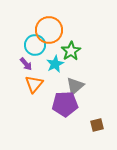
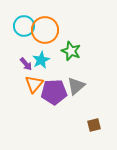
orange circle: moved 4 px left
cyan circle: moved 11 px left, 19 px up
green star: rotated 18 degrees counterclockwise
cyan star: moved 14 px left, 4 px up
gray triangle: moved 1 px right
purple pentagon: moved 11 px left, 12 px up
brown square: moved 3 px left
